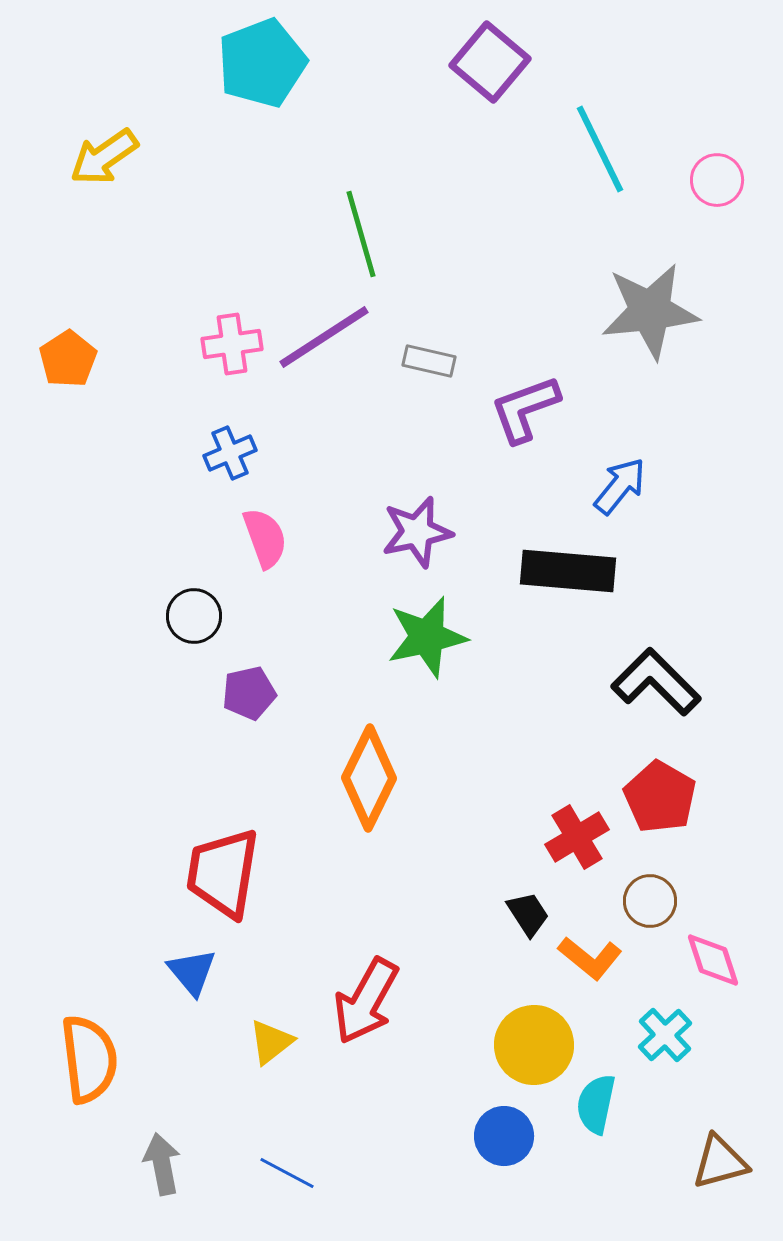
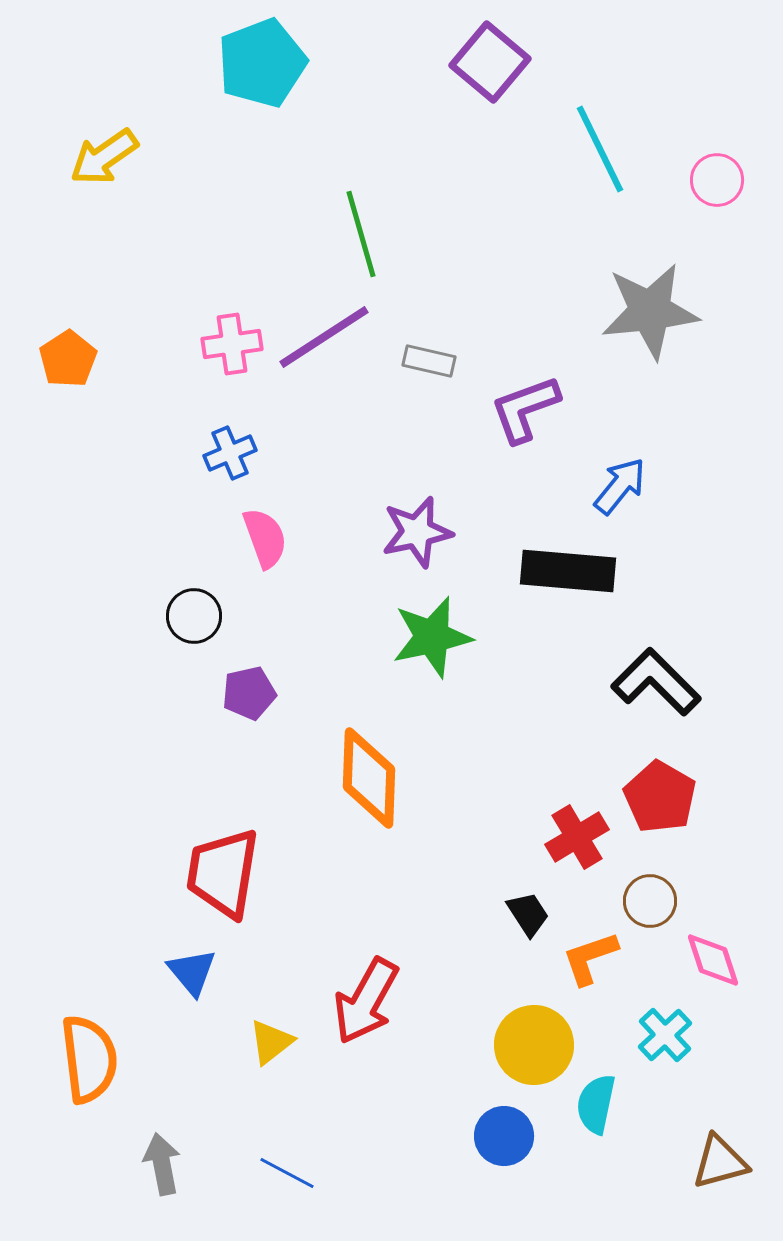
green star: moved 5 px right
orange diamond: rotated 24 degrees counterclockwise
orange L-shape: rotated 122 degrees clockwise
